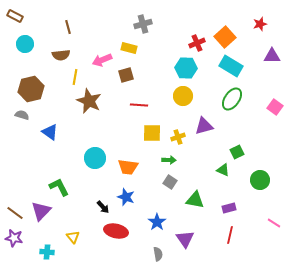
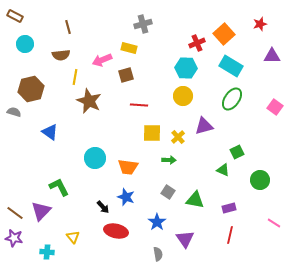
orange square at (225, 37): moved 1 px left, 3 px up
gray semicircle at (22, 115): moved 8 px left, 3 px up
yellow cross at (178, 137): rotated 24 degrees counterclockwise
gray square at (170, 182): moved 2 px left, 10 px down
